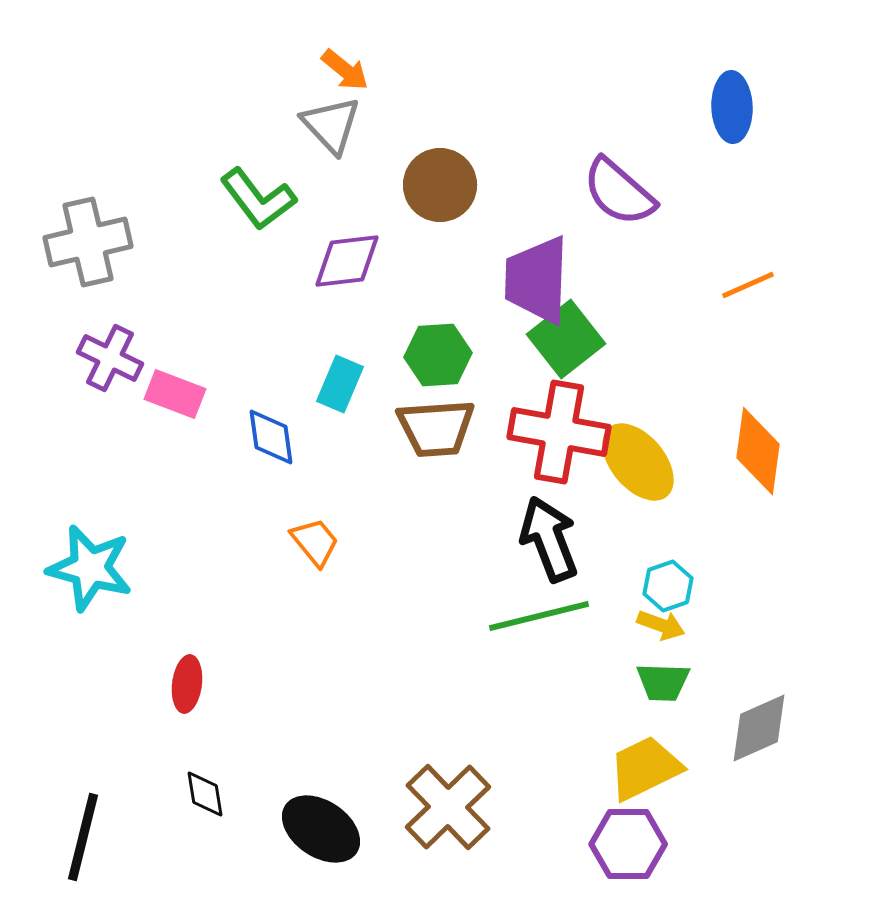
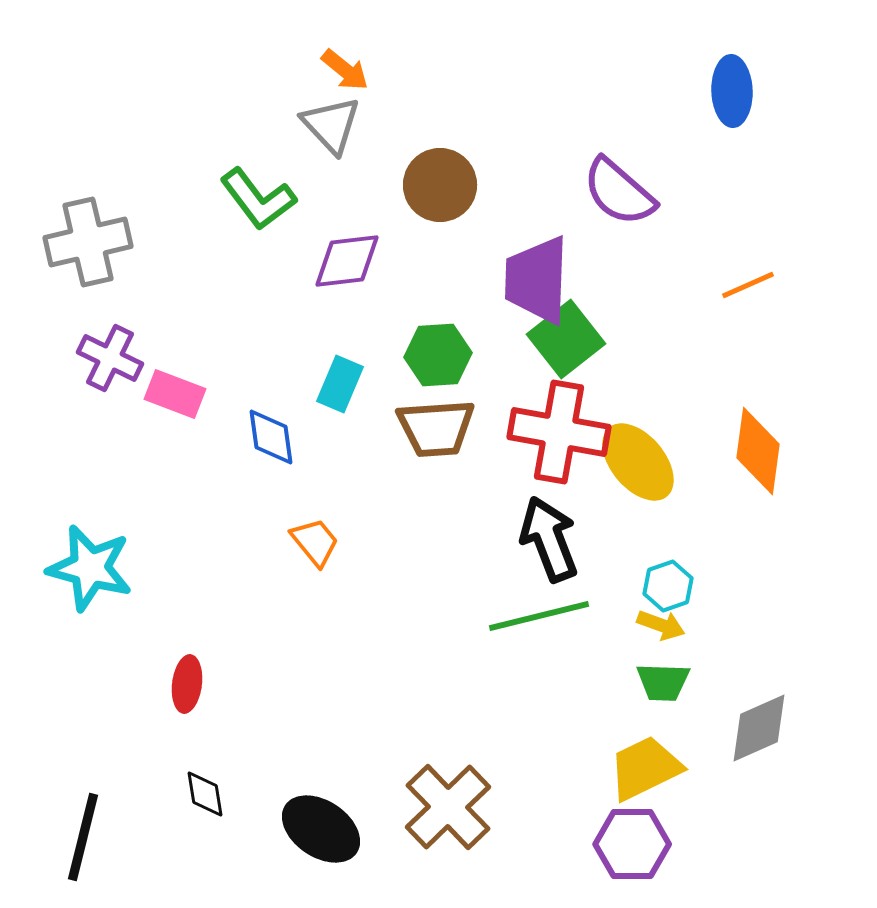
blue ellipse: moved 16 px up
purple hexagon: moved 4 px right
